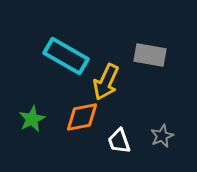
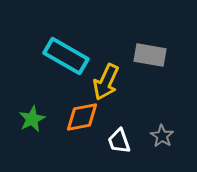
gray star: rotated 15 degrees counterclockwise
